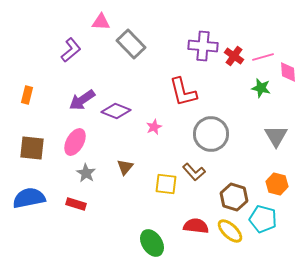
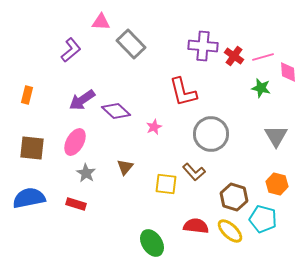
purple diamond: rotated 20 degrees clockwise
